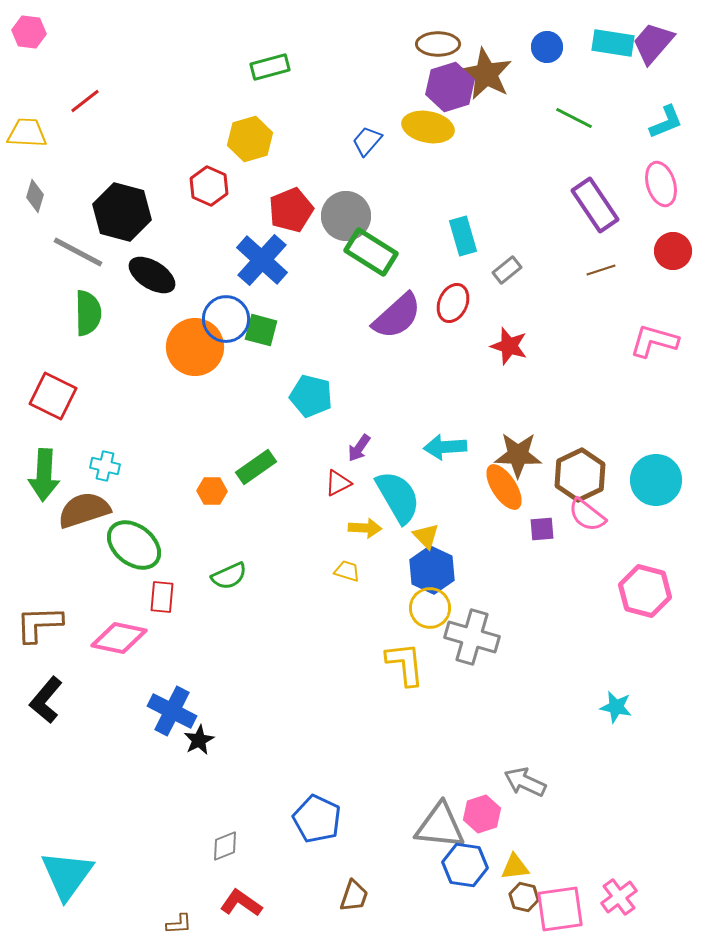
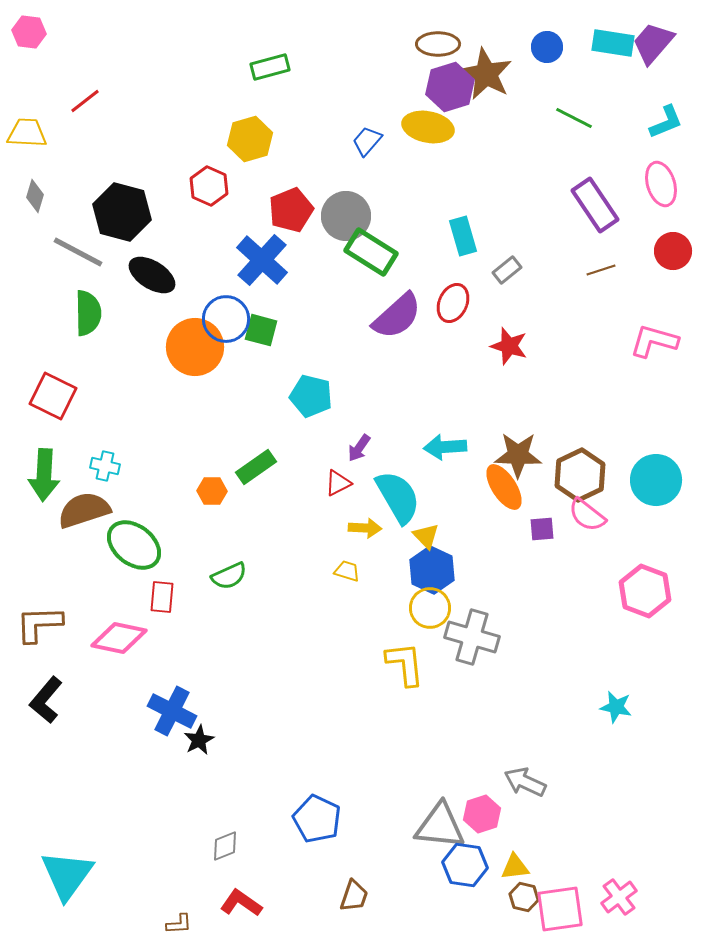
pink hexagon at (645, 591): rotated 6 degrees clockwise
